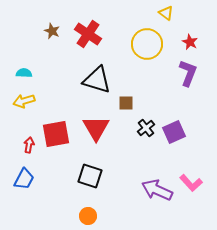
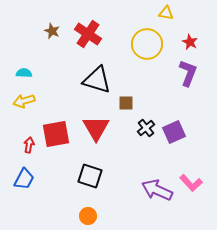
yellow triangle: rotated 28 degrees counterclockwise
